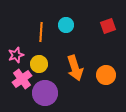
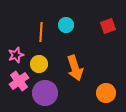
orange circle: moved 18 px down
pink cross: moved 3 px left, 2 px down
